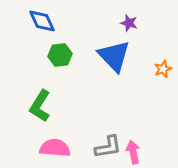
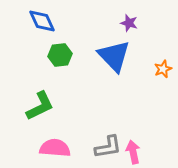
green L-shape: rotated 148 degrees counterclockwise
